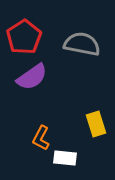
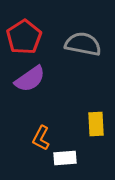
gray semicircle: moved 1 px right
purple semicircle: moved 2 px left, 2 px down
yellow rectangle: rotated 15 degrees clockwise
white rectangle: rotated 10 degrees counterclockwise
